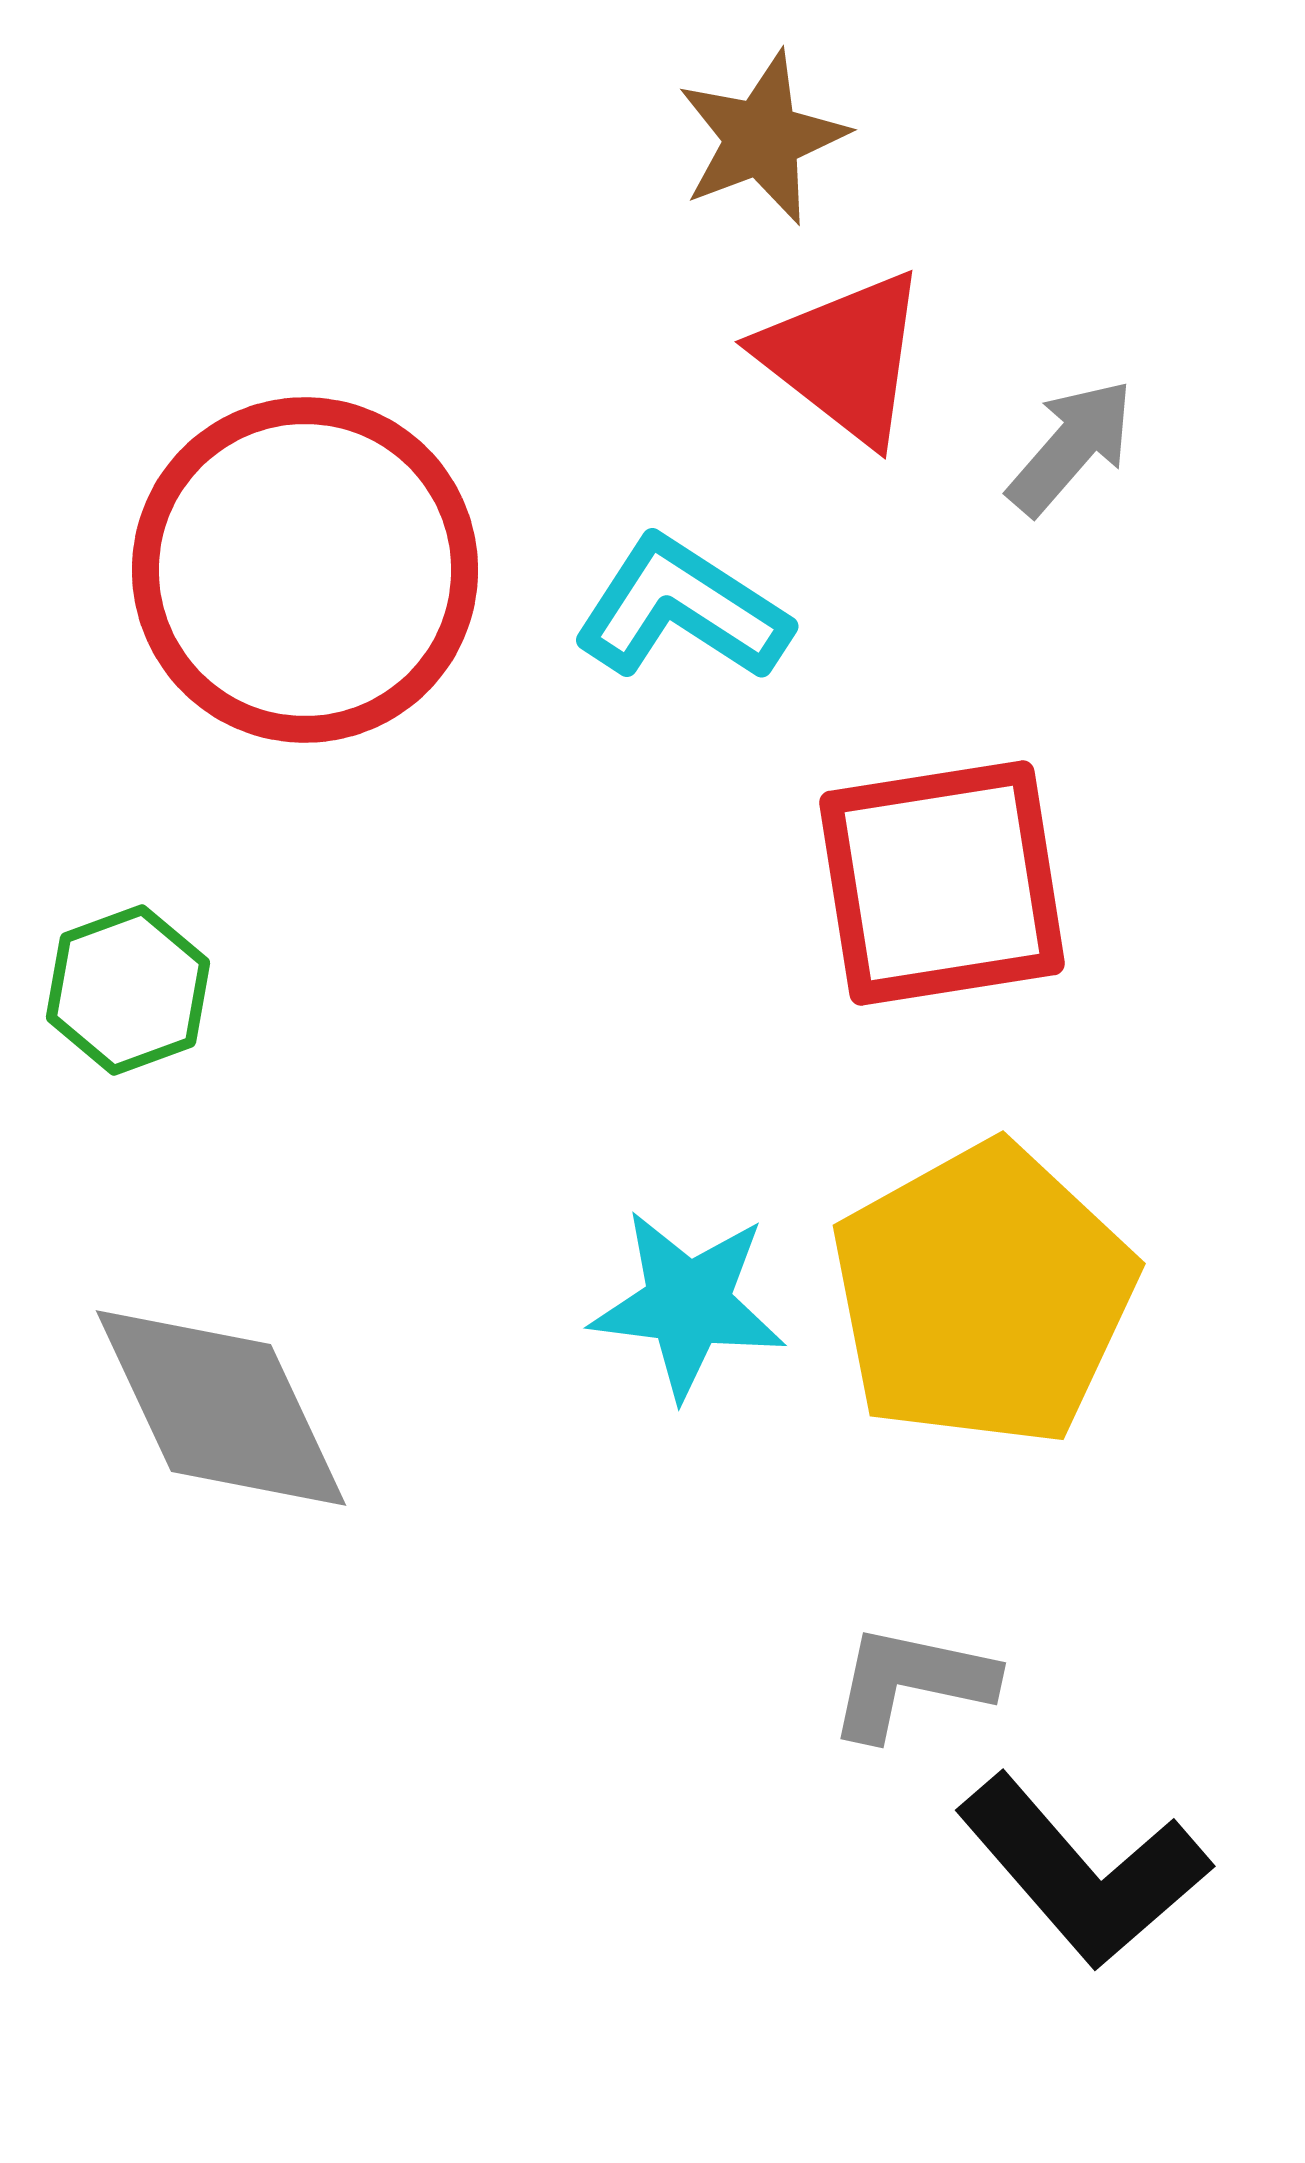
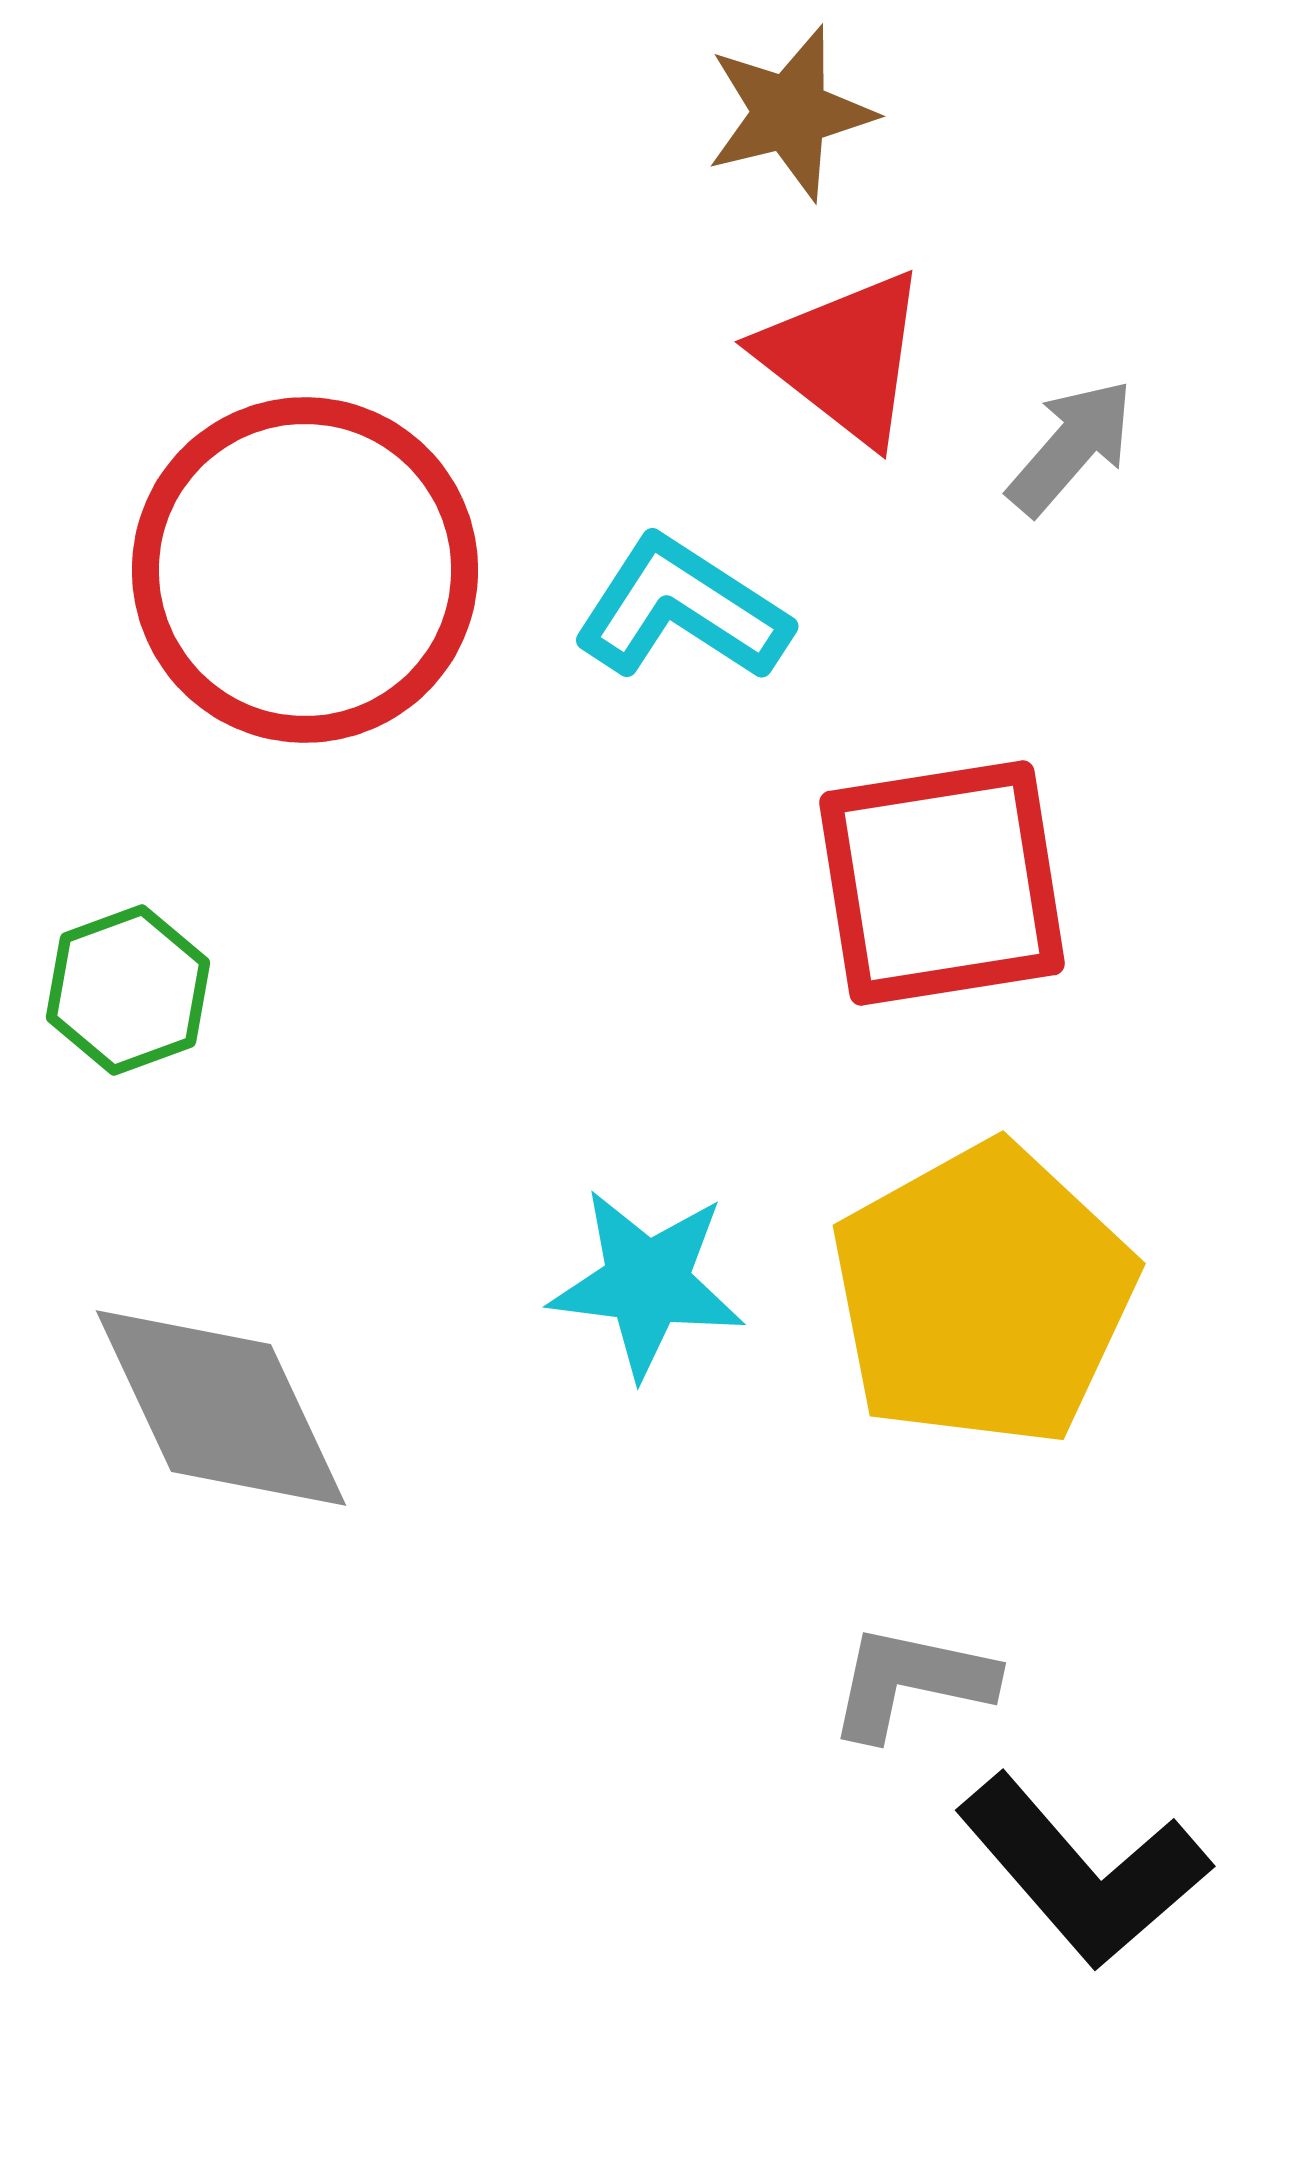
brown star: moved 28 px right, 25 px up; rotated 7 degrees clockwise
cyan star: moved 41 px left, 21 px up
